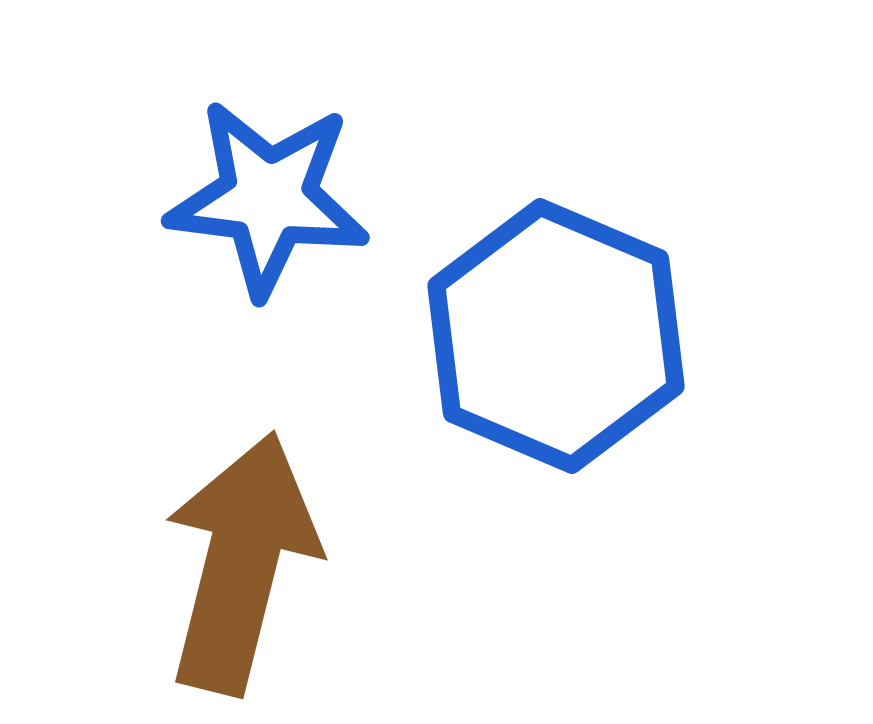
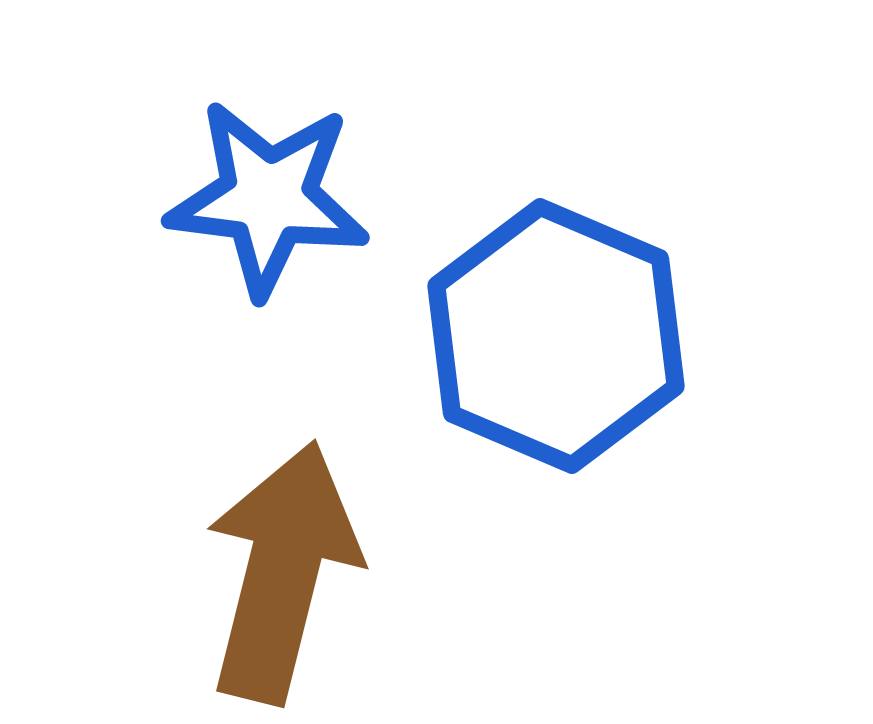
brown arrow: moved 41 px right, 9 px down
